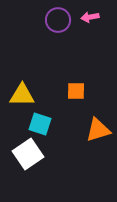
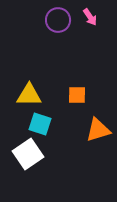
pink arrow: rotated 114 degrees counterclockwise
orange square: moved 1 px right, 4 px down
yellow triangle: moved 7 px right
